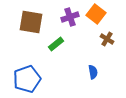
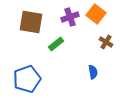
brown cross: moved 1 px left, 3 px down
